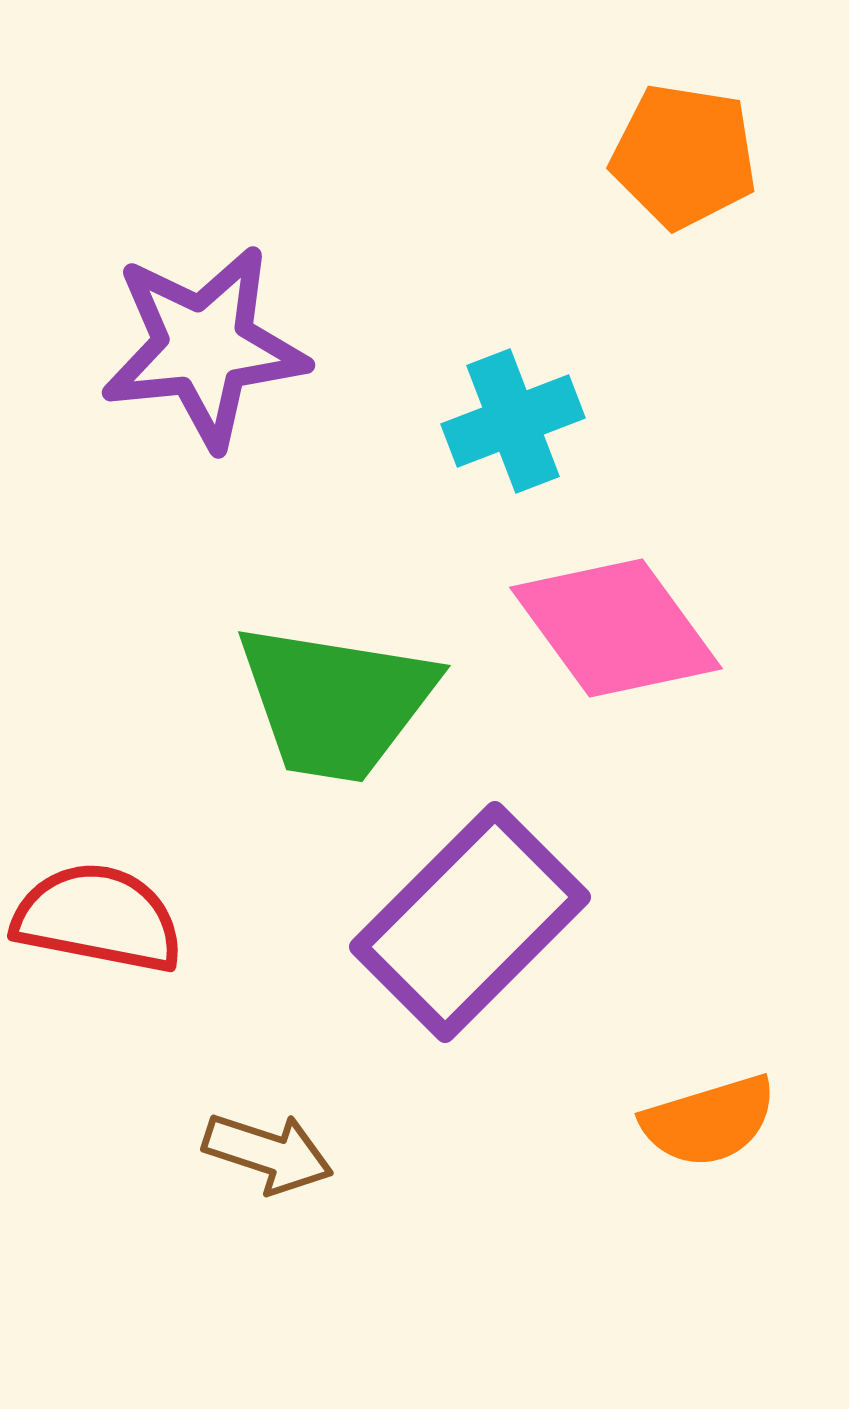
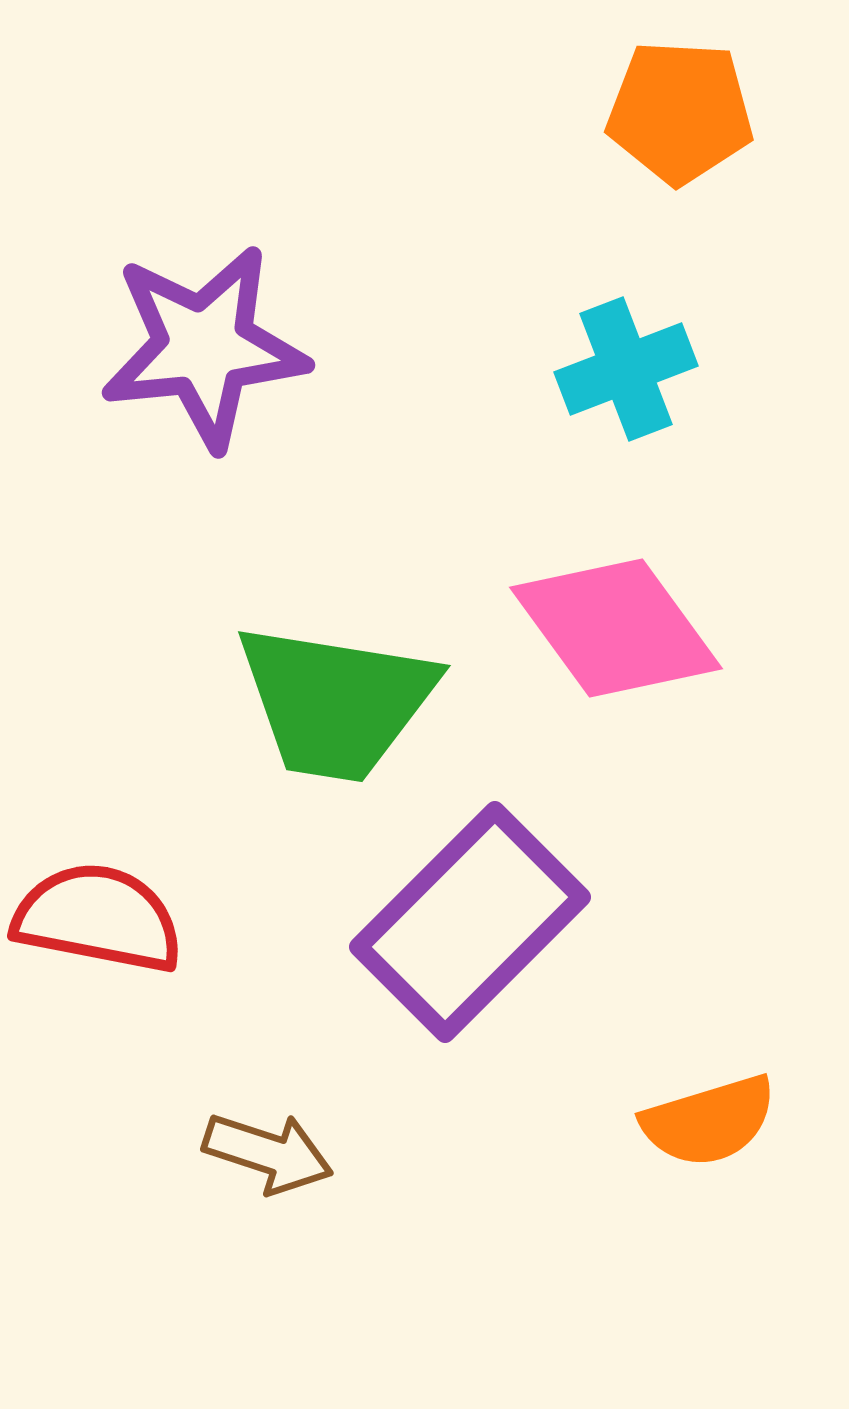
orange pentagon: moved 4 px left, 44 px up; rotated 6 degrees counterclockwise
cyan cross: moved 113 px right, 52 px up
